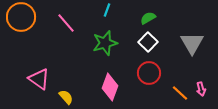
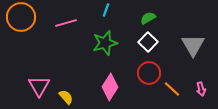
cyan line: moved 1 px left
pink line: rotated 65 degrees counterclockwise
gray triangle: moved 1 px right, 2 px down
pink triangle: moved 7 px down; rotated 25 degrees clockwise
pink diamond: rotated 12 degrees clockwise
orange line: moved 8 px left, 4 px up
